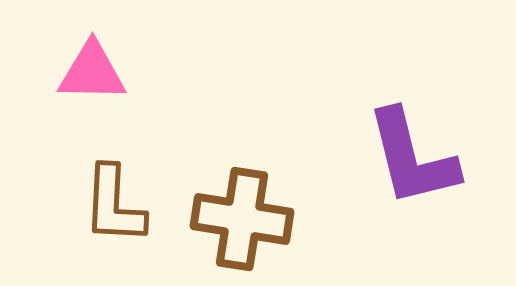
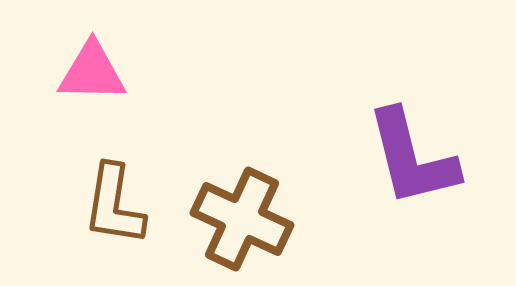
brown L-shape: rotated 6 degrees clockwise
brown cross: rotated 16 degrees clockwise
